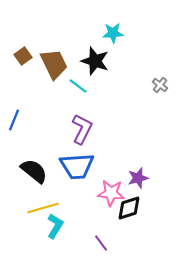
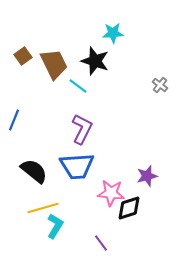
purple star: moved 9 px right, 2 px up
